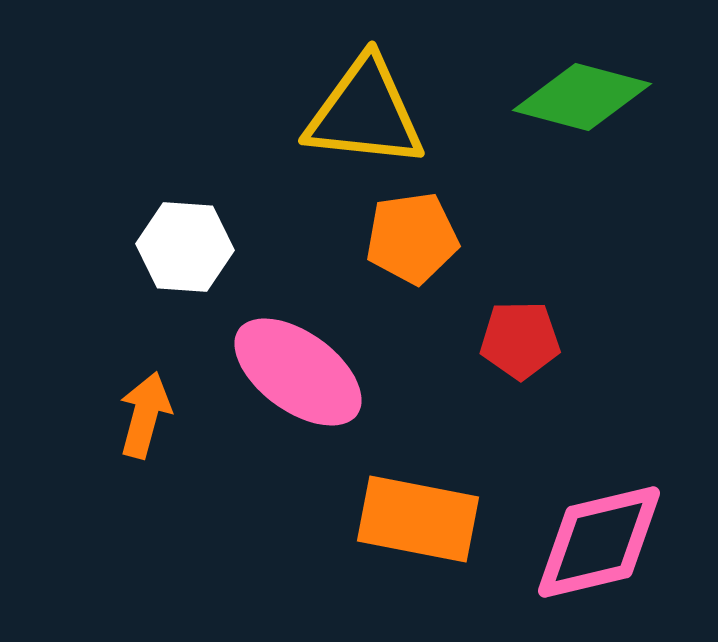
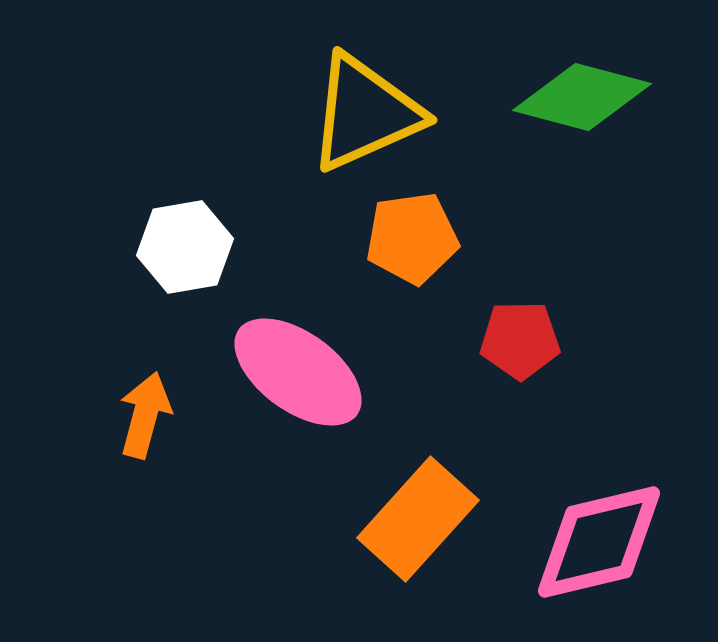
yellow triangle: rotated 30 degrees counterclockwise
white hexagon: rotated 14 degrees counterclockwise
orange rectangle: rotated 59 degrees counterclockwise
